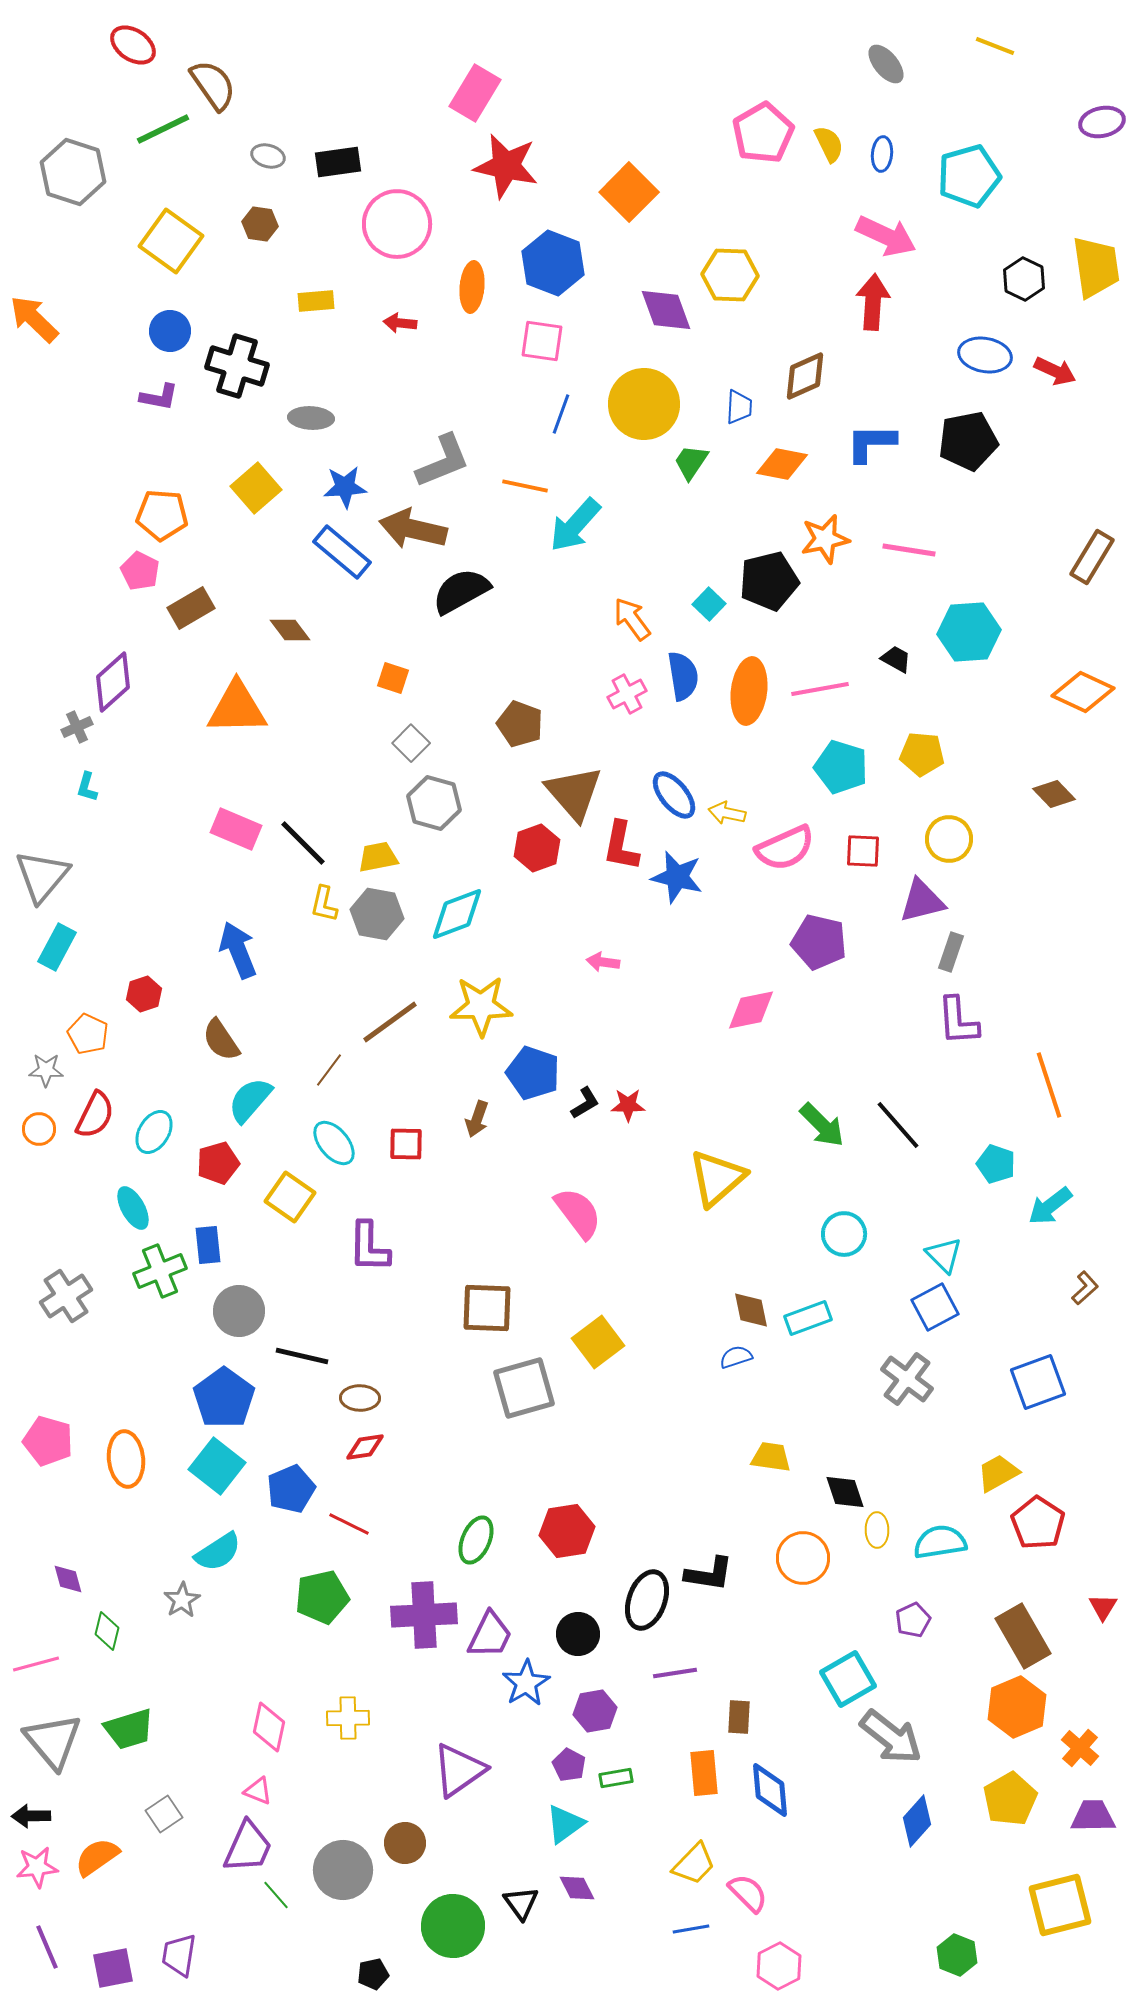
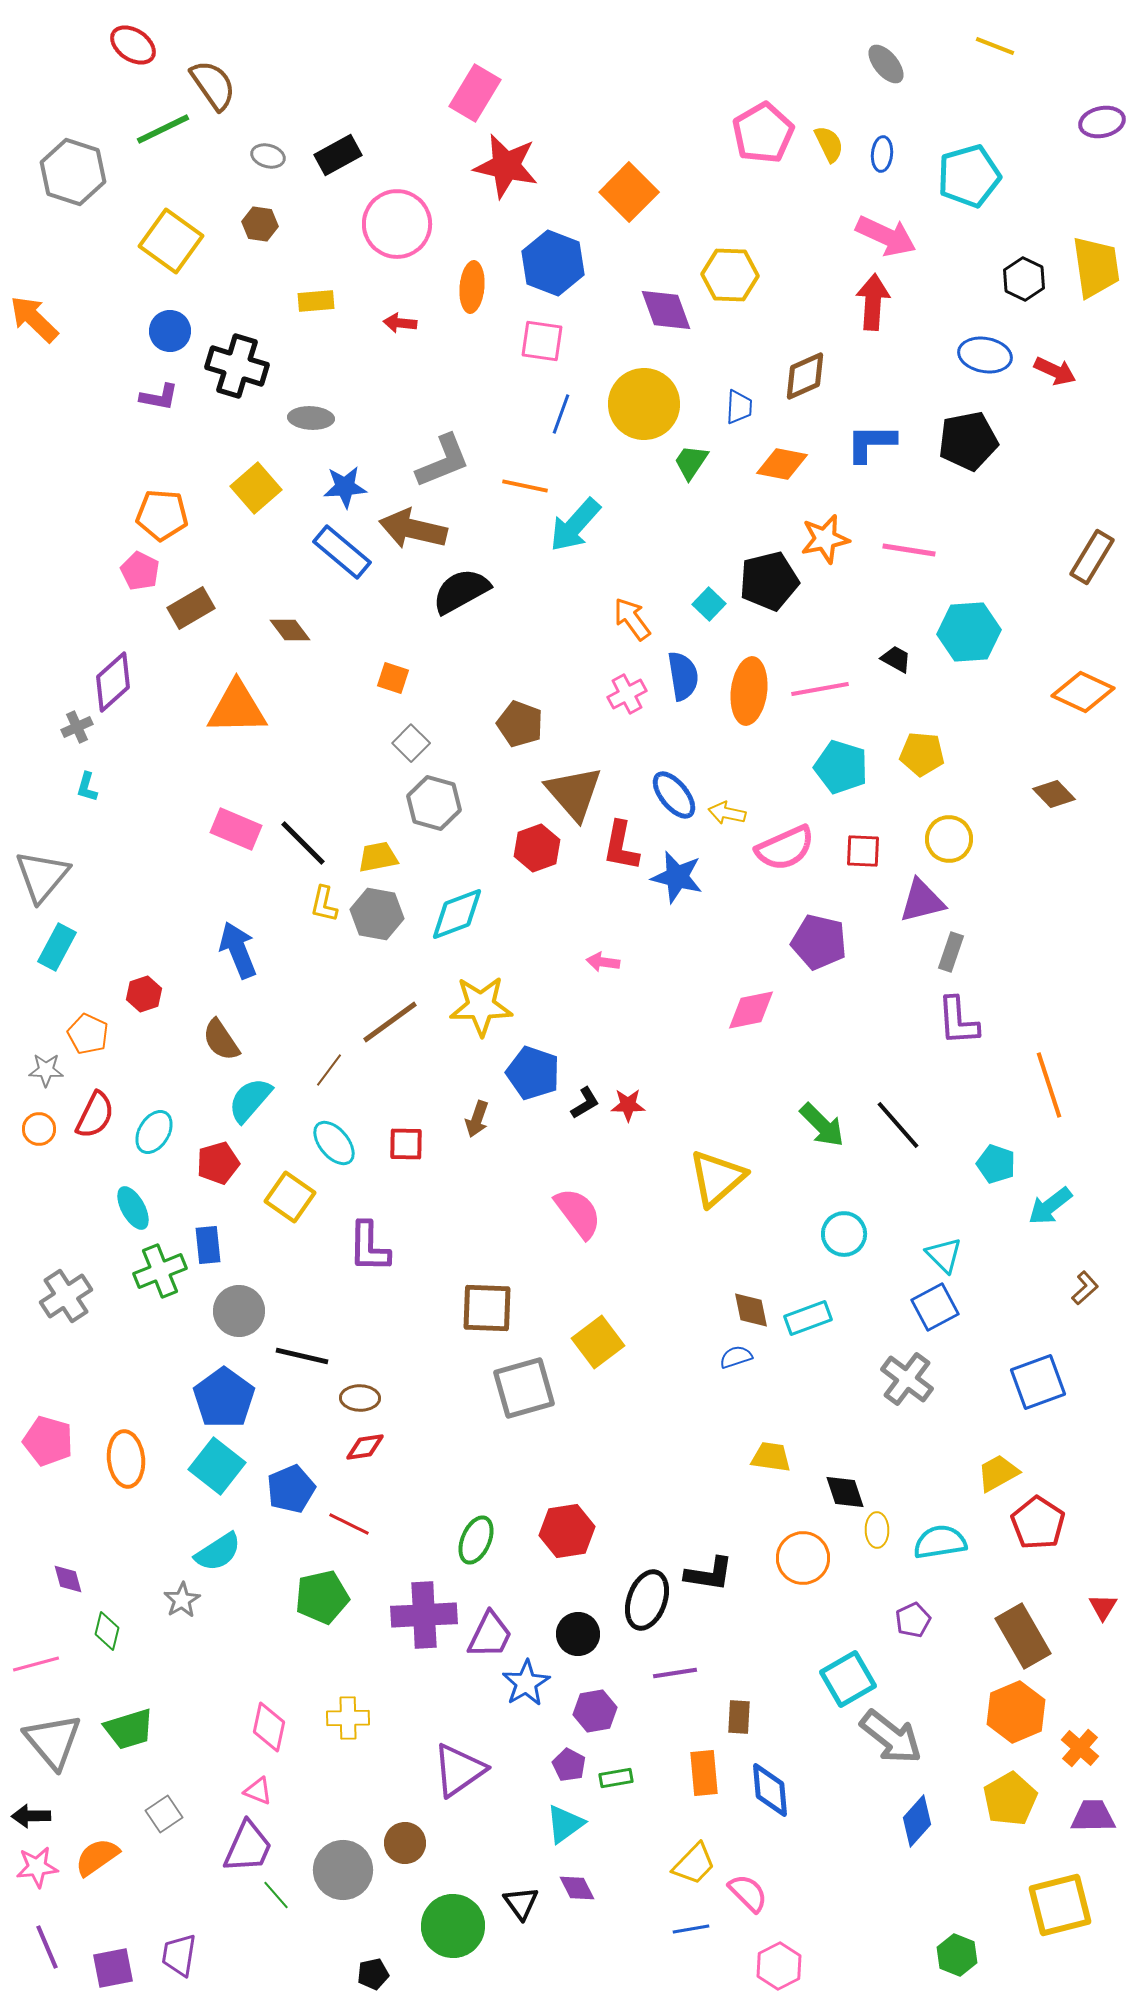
black rectangle at (338, 162): moved 7 px up; rotated 21 degrees counterclockwise
orange hexagon at (1017, 1707): moved 1 px left, 5 px down
